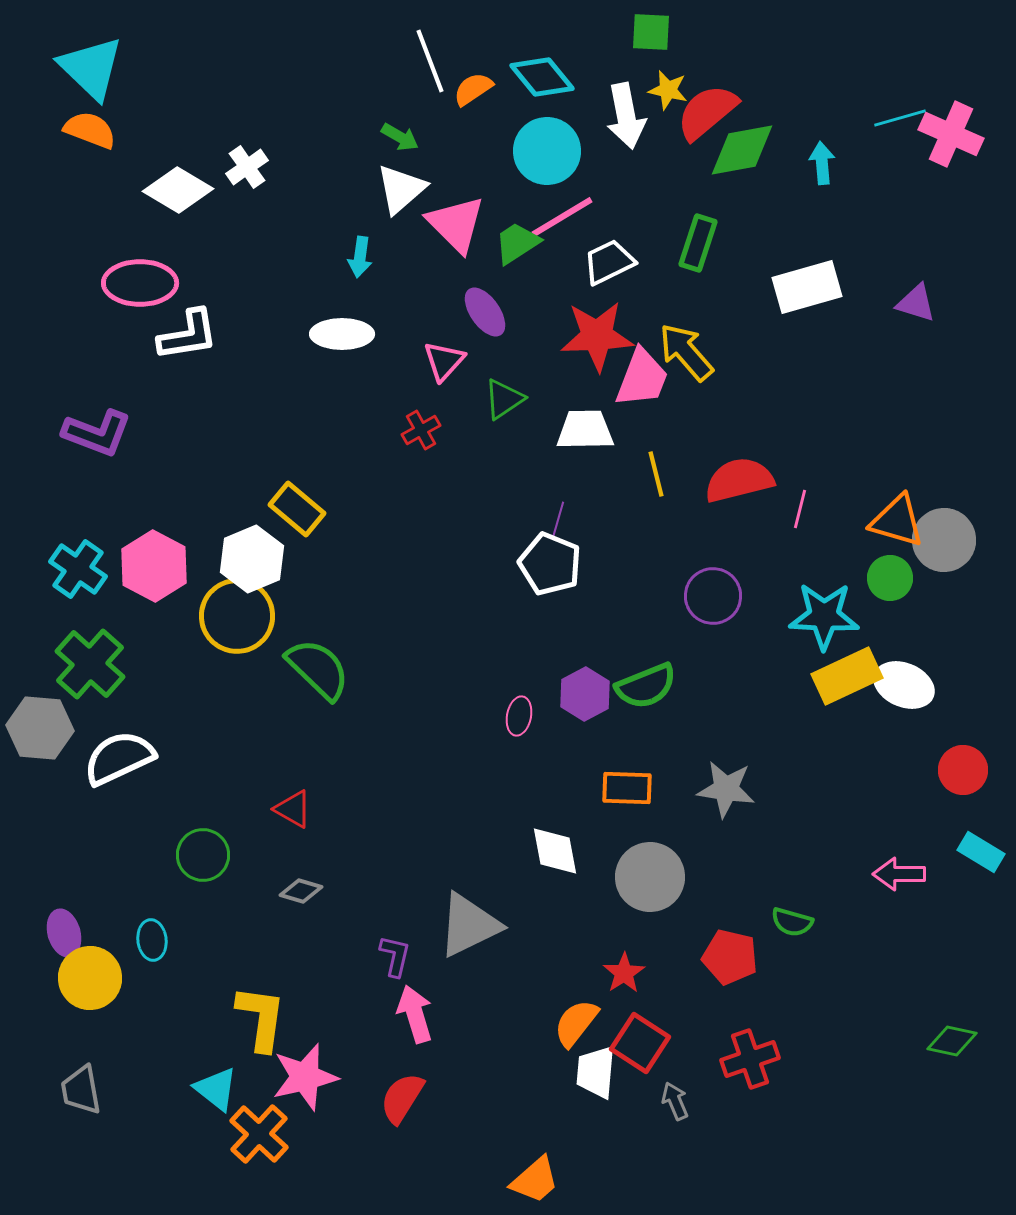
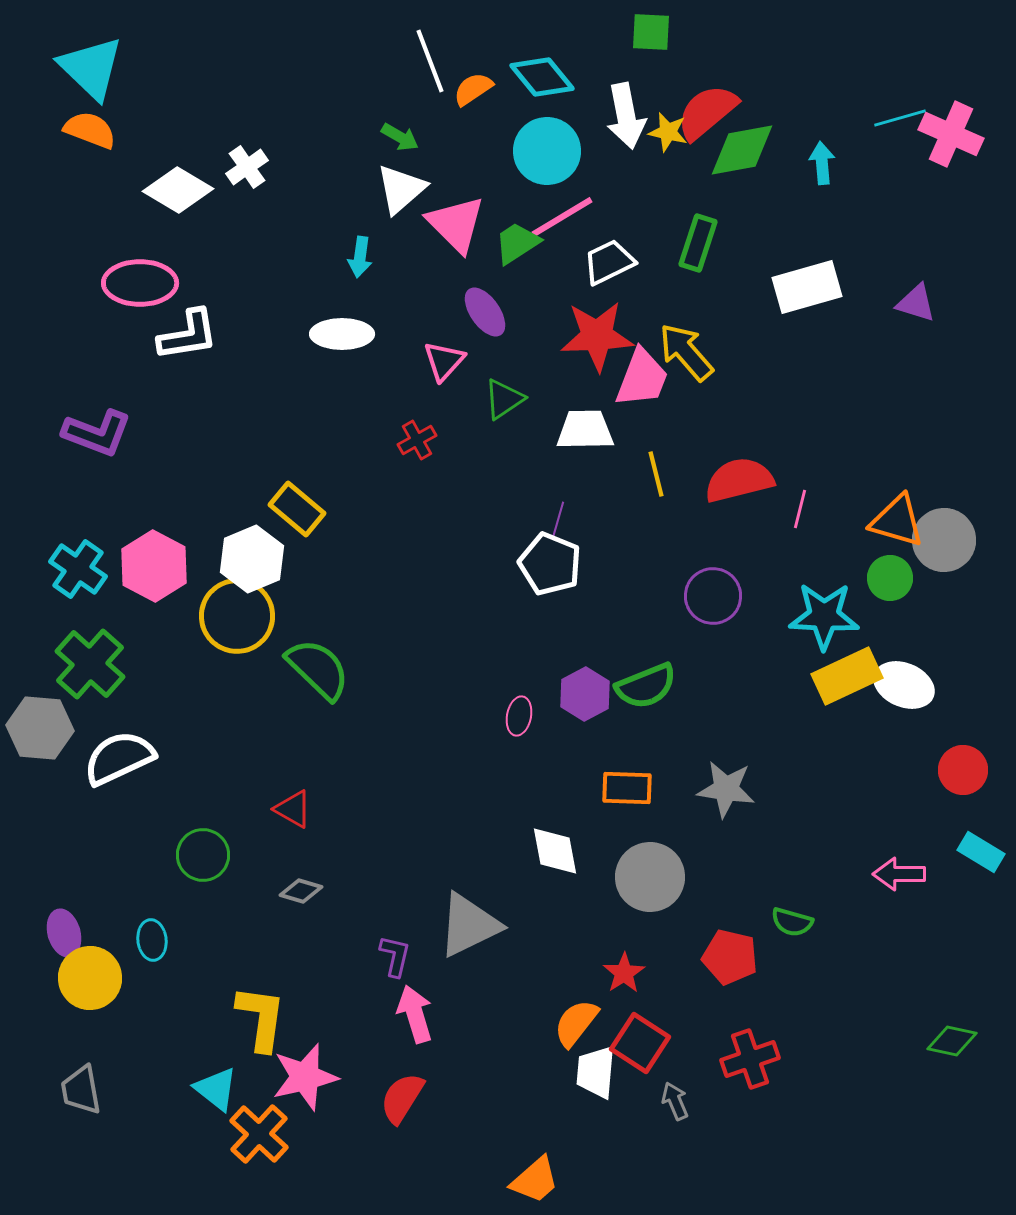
yellow star at (668, 90): moved 42 px down
red cross at (421, 430): moved 4 px left, 10 px down
